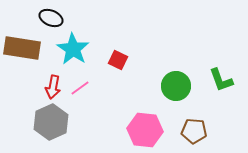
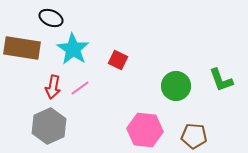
gray hexagon: moved 2 px left, 4 px down
brown pentagon: moved 5 px down
